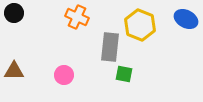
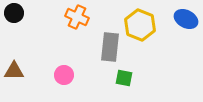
green square: moved 4 px down
